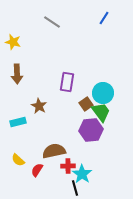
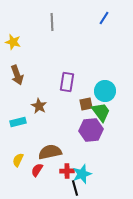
gray line: rotated 54 degrees clockwise
brown arrow: moved 1 px down; rotated 18 degrees counterclockwise
cyan circle: moved 2 px right, 2 px up
brown square: rotated 24 degrees clockwise
brown semicircle: moved 4 px left, 1 px down
yellow semicircle: rotated 72 degrees clockwise
red cross: moved 1 px left, 5 px down
cyan star: rotated 18 degrees clockwise
